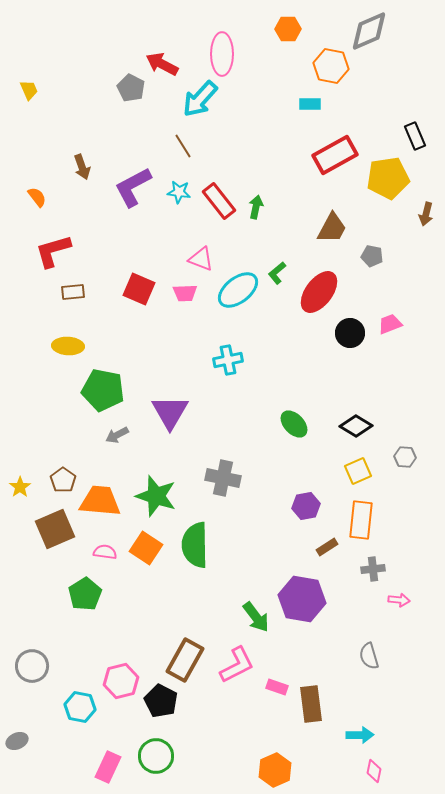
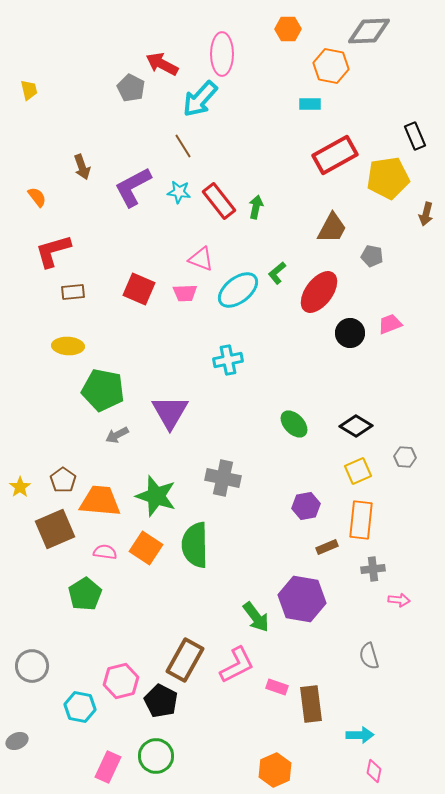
gray diamond at (369, 31): rotated 21 degrees clockwise
yellow trapezoid at (29, 90): rotated 10 degrees clockwise
brown rectangle at (327, 547): rotated 10 degrees clockwise
